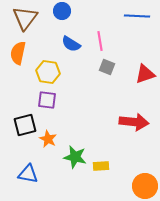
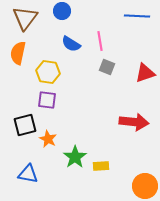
red triangle: moved 1 px up
green star: rotated 25 degrees clockwise
